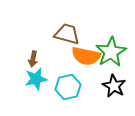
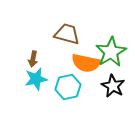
orange semicircle: moved 7 px down
black star: moved 1 px left
